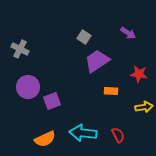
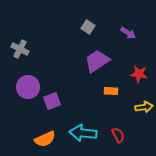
gray square: moved 4 px right, 10 px up
